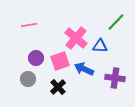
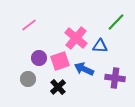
pink line: rotated 28 degrees counterclockwise
purple circle: moved 3 px right
